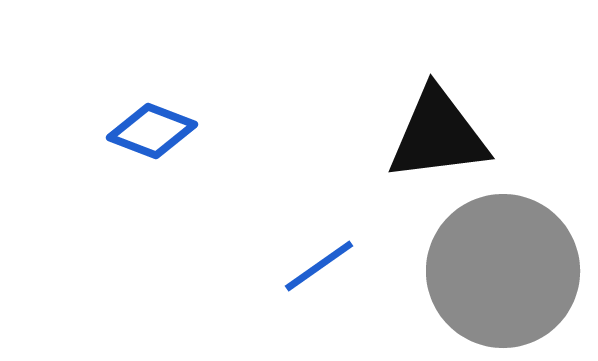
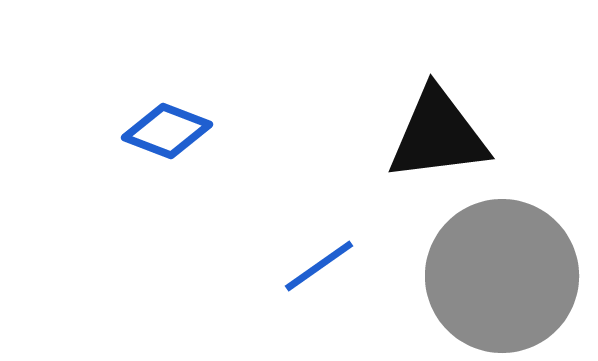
blue diamond: moved 15 px right
gray circle: moved 1 px left, 5 px down
